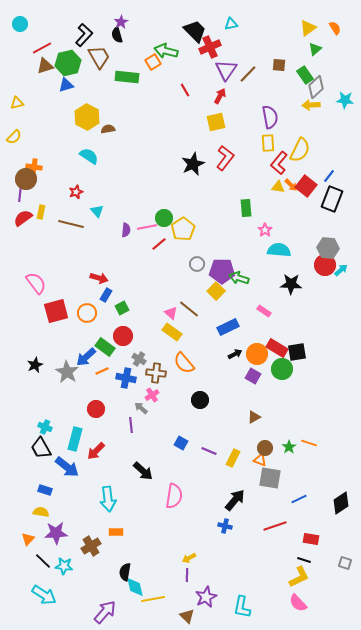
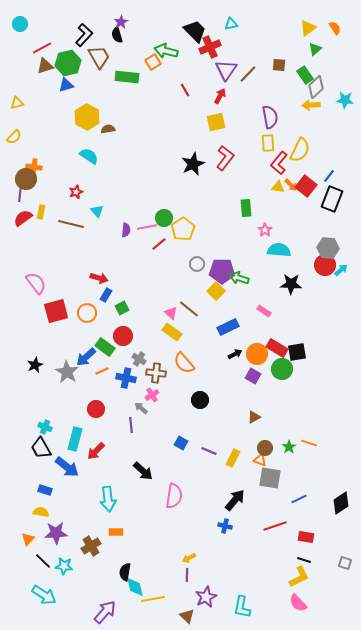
red rectangle at (311, 539): moved 5 px left, 2 px up
